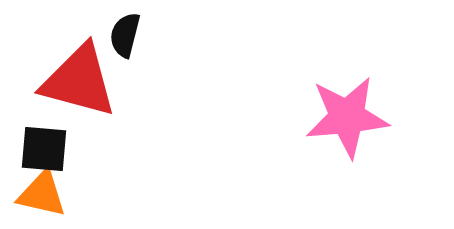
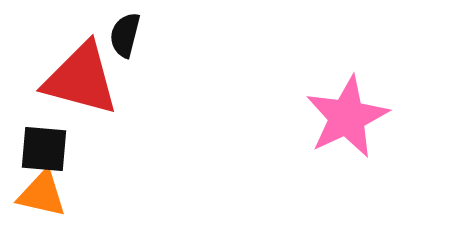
red triangle: moved 2 px right, 2 px up
pink star: rotated 20 degrees counterclockwise
